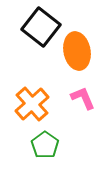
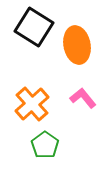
black square: moved 7 px left; rotated 6 degrees counterclockwise
orange ellipse: moved 6 px up
pink L-shape: rotated 16 degrees counterclockwise
